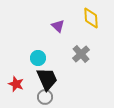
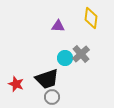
yellow diamond: rotated 10 degrees clockwise
purple triangle: rotated 40 degrees counterclockwise
cyan circle: moved 27 px right
black trapezoid: rotated 95 degrees clockwise
gray circle: moved 7 px right
